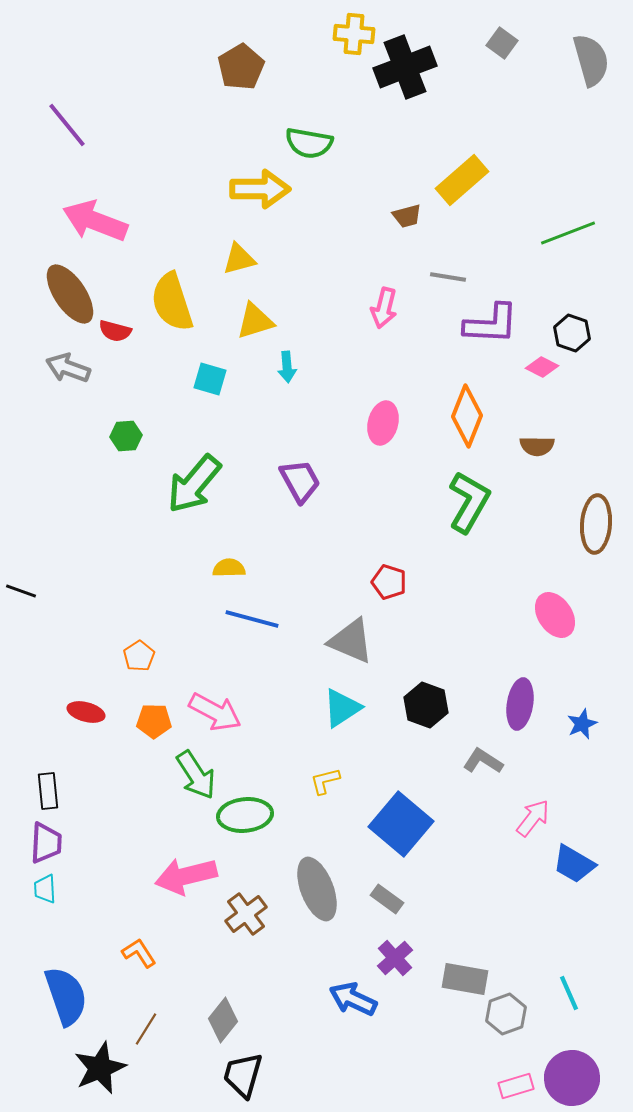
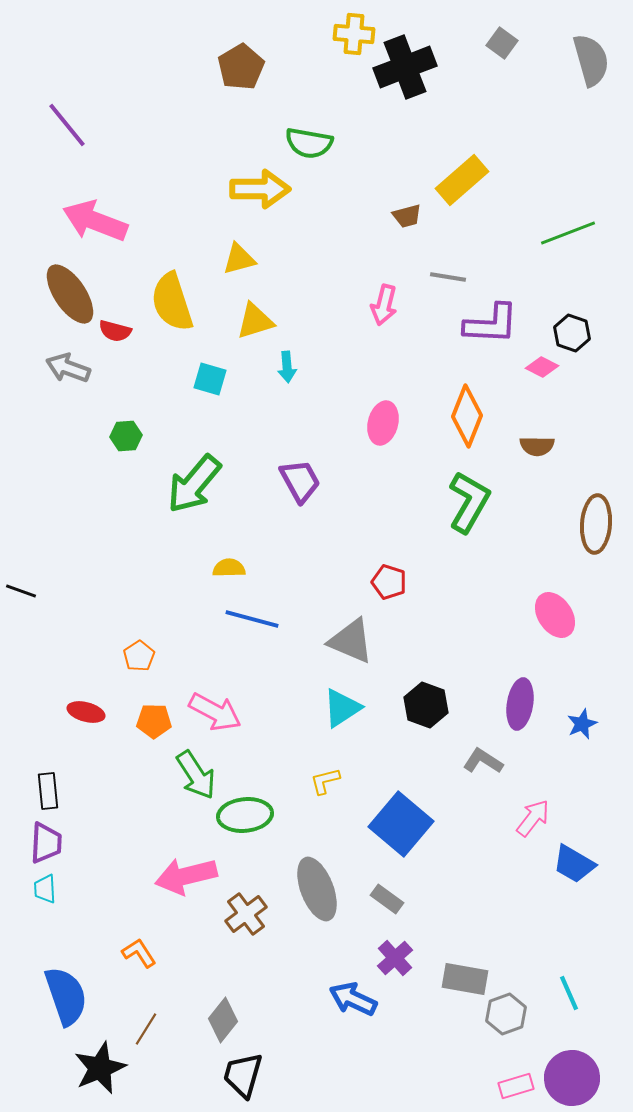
pink arrow at (384, 308): moved 3 px up
